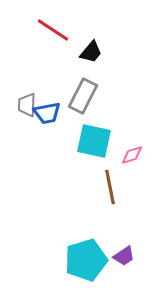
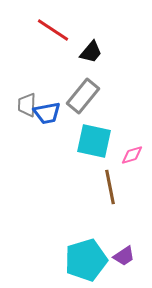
gray rectangle: rotated 12 degrees clockwise
